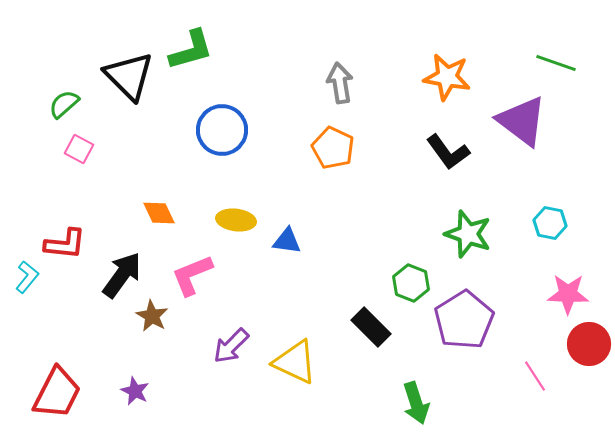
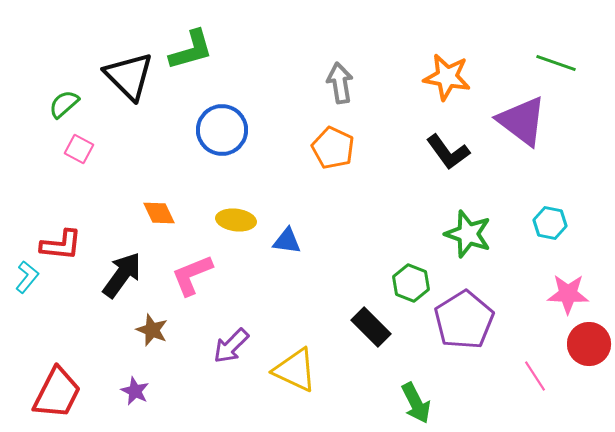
red L-shape: moved 4 px left, 1 px down
brown star: moved 14 px down; rotated 8 degrees counterclockwise
yellow triangle: moved 8 px down
green arrow: rotated 9 degrees counterclockwise
